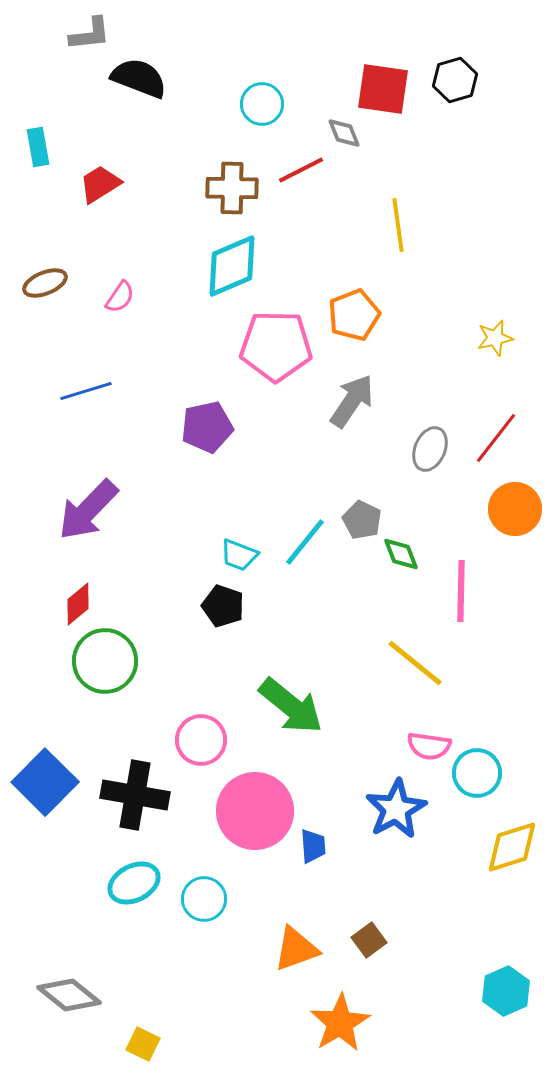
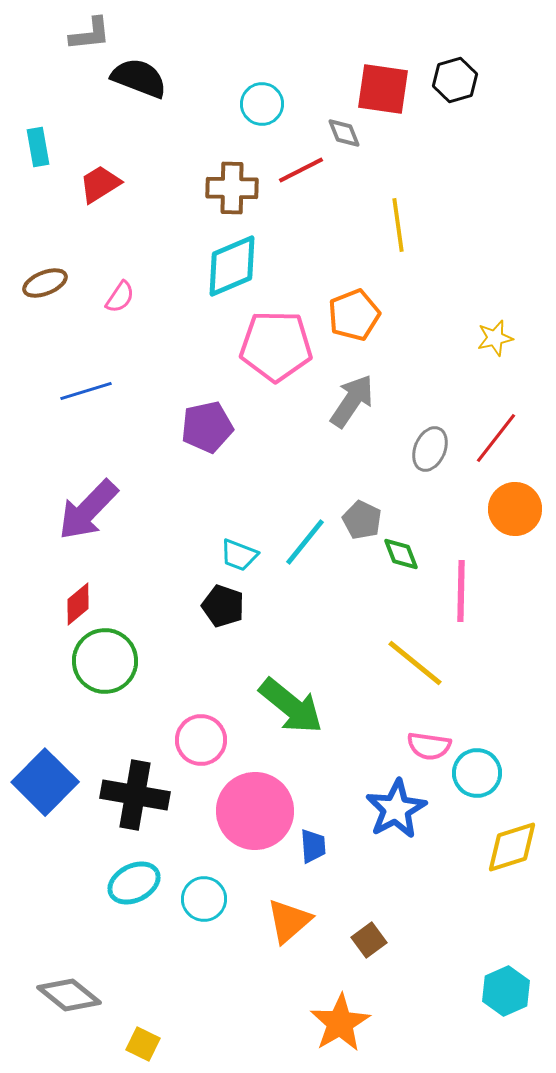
orange triangle at (296, 949): moved 7 px left, 28 px up; rotated 21 degrees counterclockwise
